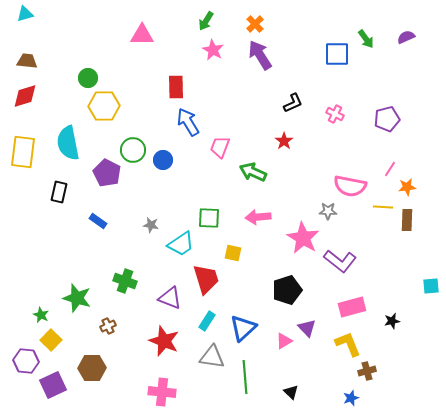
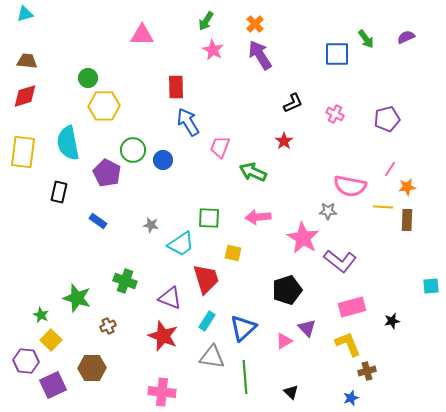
red star at (164, 341): moved 1 px left, 5 px up
